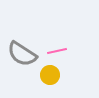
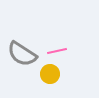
yellow circle: moved 1 px up
